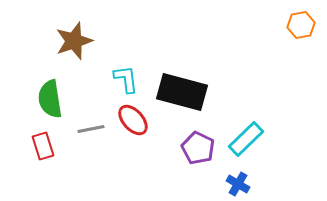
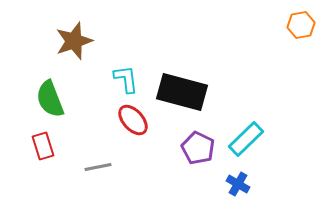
green semicircle: rotated 12 degrees counterclockwise
gray line: moved 7 px right, 38 px down
